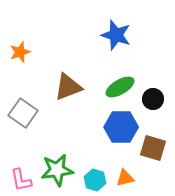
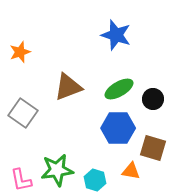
green ellipse: moved 1 px left, 2 px down
blue hexagon: moved 3 px left, 1 px down
orange triangle: moved 6 px right, 7 px up; rotated 24 degrees clockwise
